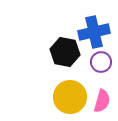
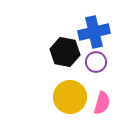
purple circle: moved 5 px left
pink semicircle: moved 2 px down
